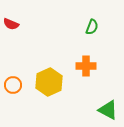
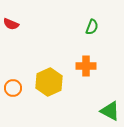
orange circle: moved 3 px down
green triangle: moved 2 px right, 1 px down
